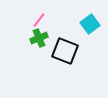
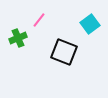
green cross: moved 21 px left
black square: moved 1 px left, 1 px down
